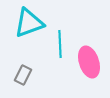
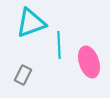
cyan triangle: moved 2 px right
cyan line: moved 1 px left, 1 px down
